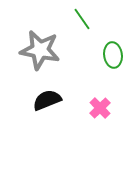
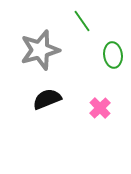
green line: moved 2 px down
gray star: rotated 27 degrees counterclockwise
black semicircle: moved 1 px up
